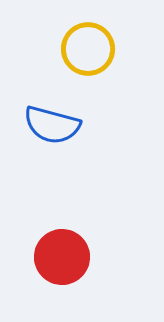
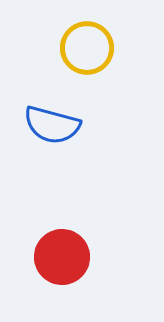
yellow circle: moved 1 px left, 1 px up
